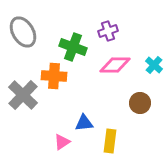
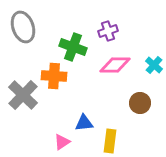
gray ellipse: moved 5 px up; rotated 12 degrees clockwise
